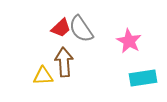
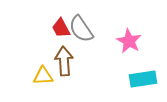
red trapezoid: rotated 105 degrees clockwise
brown arrow: moved 1 px up
cyan rectangle: moved 1 px down
